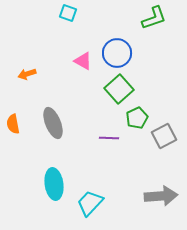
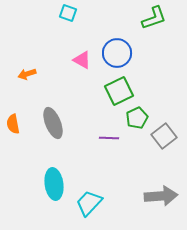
pink triangle: moved 1 px left, 1 px up
green square: moved 2 px down; rotated 16 degrees clockwise
gray square: rotated 10 degrees counterclockwise
cyan trapezoid: moved 1 px left
